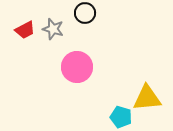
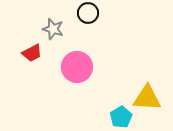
black circle: moved 3 px right
red trapezoid: moved 7 px right, 23 px down
yellow triangle: rotated 8 degrees clockwise
cyan pentagon: rotated 25 degrees clockwise
